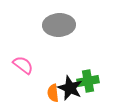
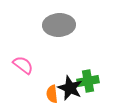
orange semicircle: moved 1 px left, 1 px down
